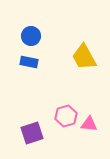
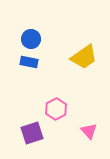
blue circle: moved 3 px down
yellow trapezoid: rotated 96 degrees counterclockwise
pink hexagon: moved 10 px left, 7 px up; rotated 10 degrees counterclockwise
pink triangle: moved 7 px down; rotated 42 degrees clockwise
